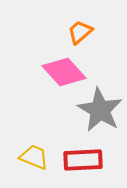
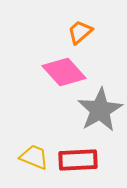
gray star: rotated 12 degrees clockwise
red rectangle: moved 5 px left
